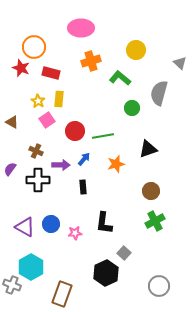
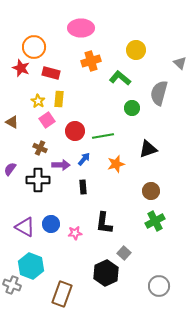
brown cross: moved 4 px right, 3 px up
cyan hexagon: moved 1 px up; rotated 10 degrees counterclockwise
